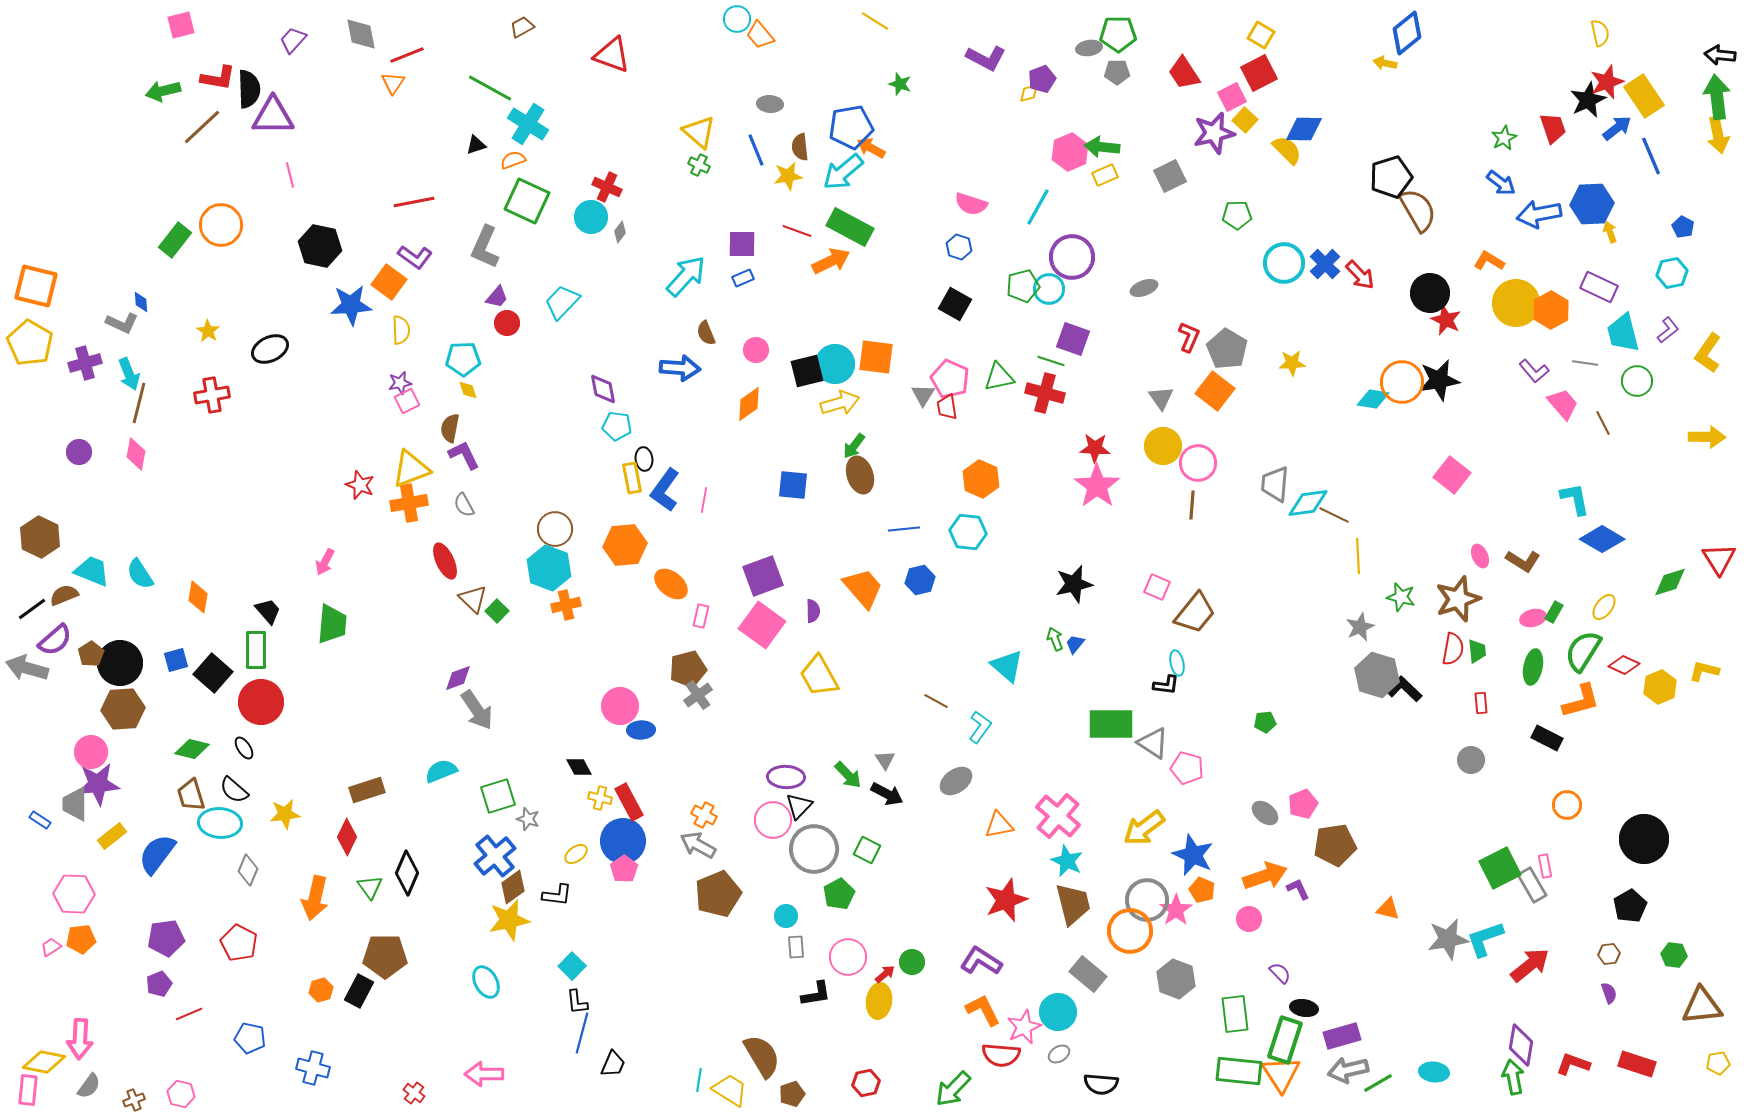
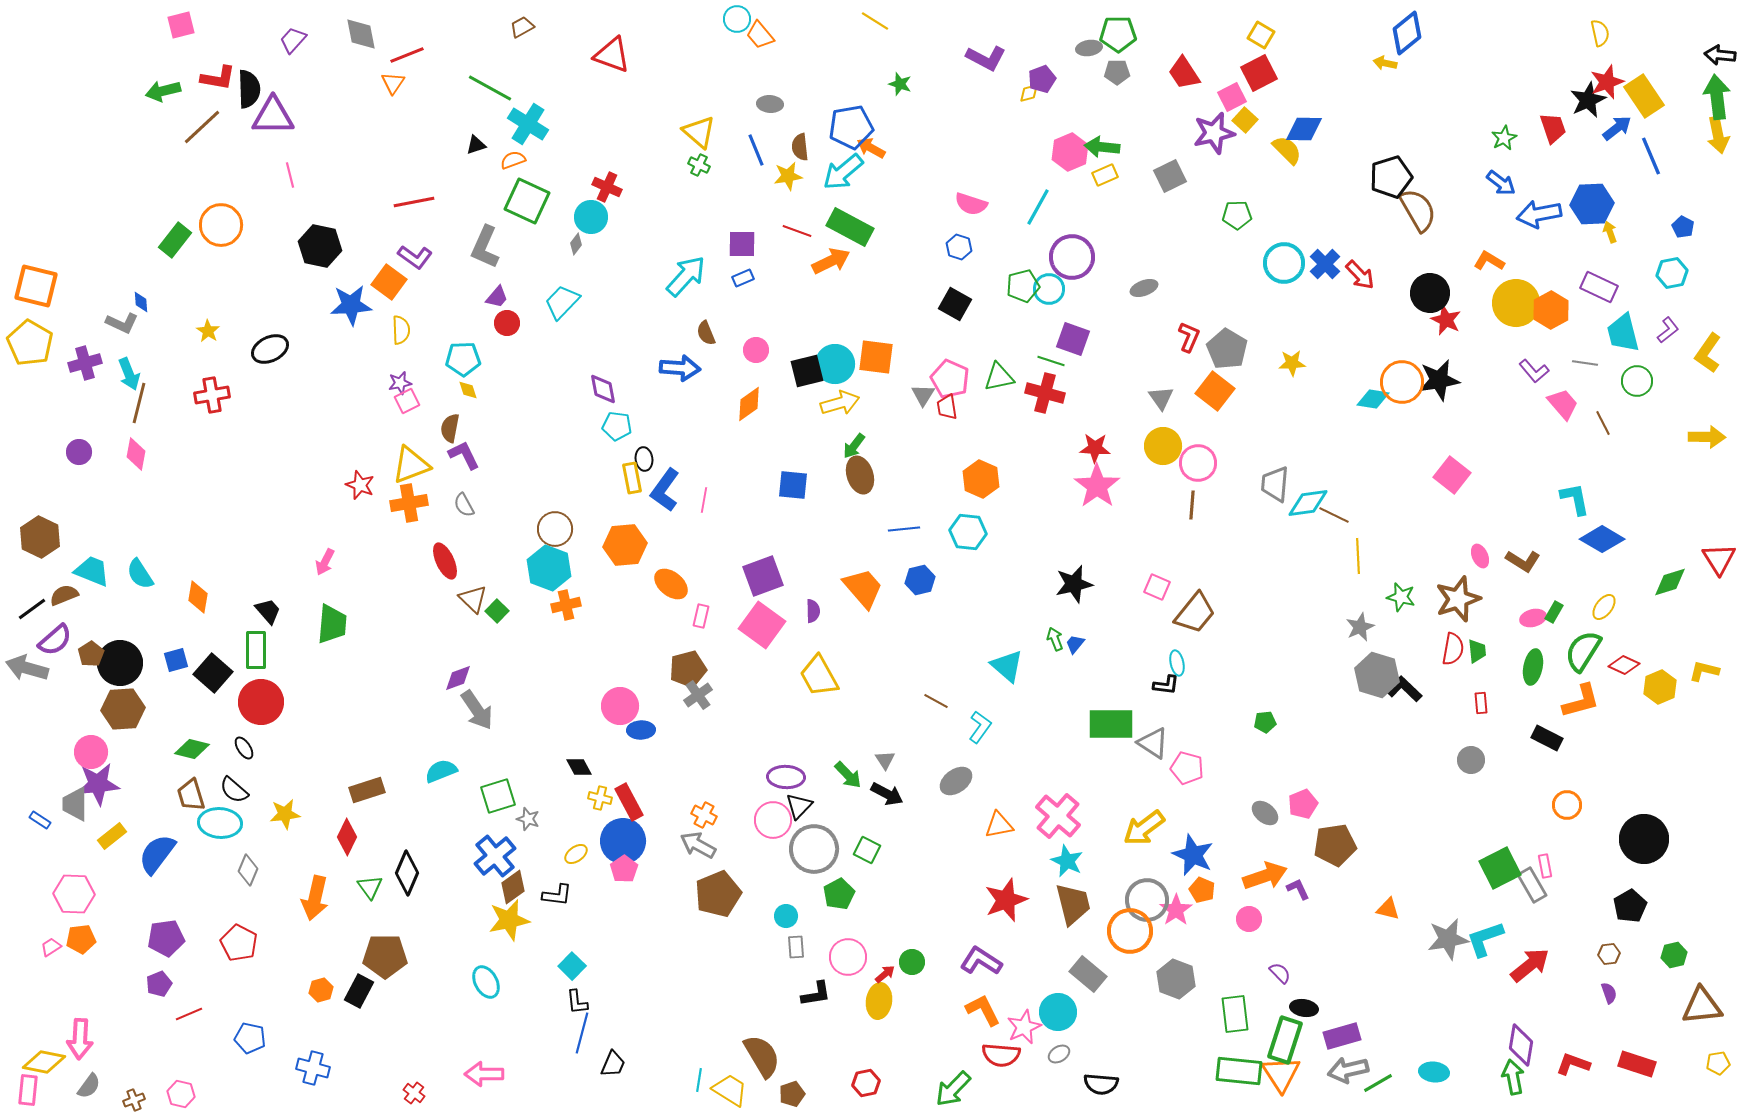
gray diamond at (620, 232): moved 44 px left, 12 px down
yellow triangle at (411, 469): moved 4 px up
green hexagon at (1674, 955): rotated 20 degrees counterclockwise
